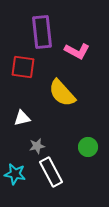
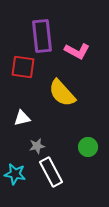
purple rectangle: moved 4 px down
